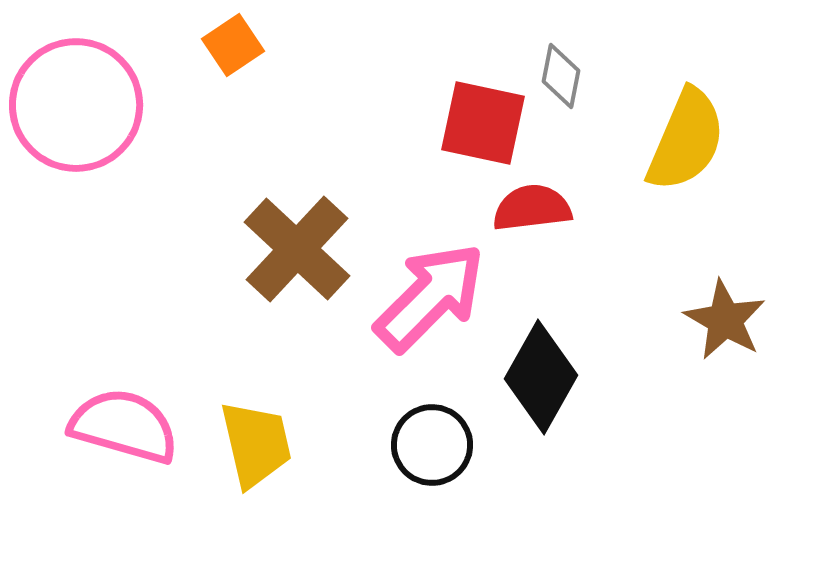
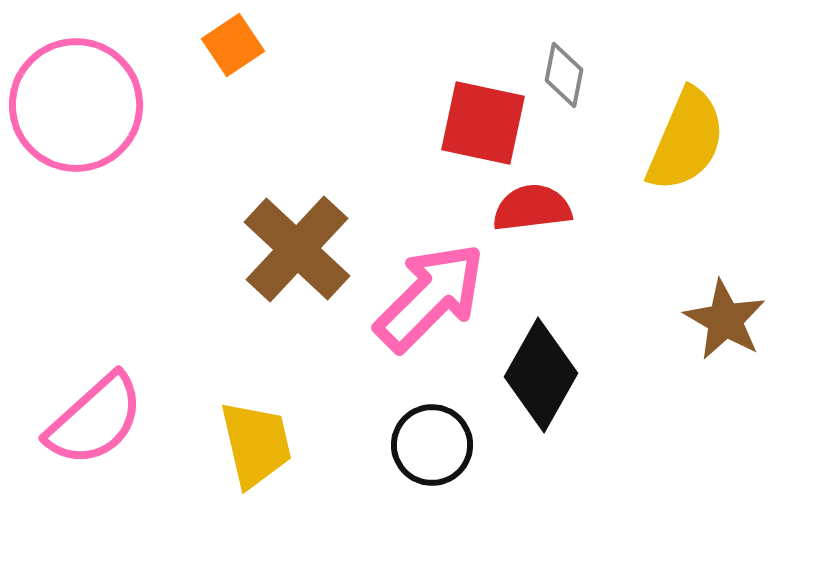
gray diamond: moved 3 px right, 1 px up
black diamond: moved 2 px up
pink semicircle: moved 29 px left, 6 px up; rotated 122 degrees clockwise
